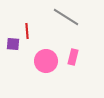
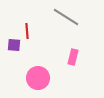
purple square: moved 1 px right, 1 px down
pink circle: moved 8 px left, 17 px down
